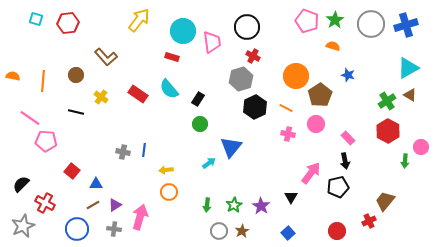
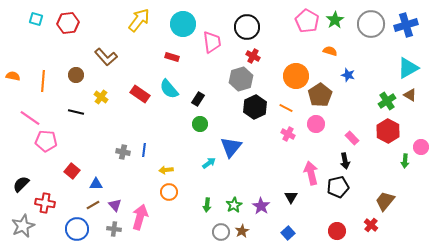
pink pentagon at (307, 21): rotated 10 degrees clockwise
cyan circle at (183, 31): moved 7 px up
orange semicircle at (333, 46): moved 3 px left, 5 px down
red rectangle at (138, 94): moved 2 px right
pink cross at (288, 134): rotated 16 degrees clockwise
pink rectangle at (348, 138): moved 4 px right
pink arrow at (311, 173): rotated 50 degrees counterclockwise
red cross at (45, 203): rotated 18 degrees counterclockwise
purple triangle at (115, 205): rotated 40 degrees counterclockwise
red cross at (369, 221): moved 2 px right, 4 px down; rotated 24 degrees counterclockwise
gray circle at (219, 231): moved 2 px right, 1 px down
